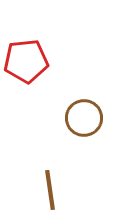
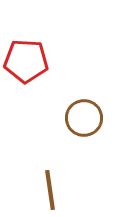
red pentagon: rotated 9 degrees clockwise
